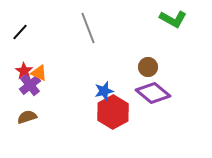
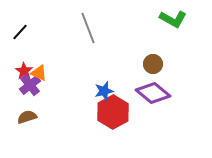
brown circle: moved 5 px right, 3 px up
